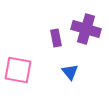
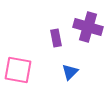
purple cross: moved 2 px right, 2 px up
blue triangle: rotated 24 degrees clockwise
